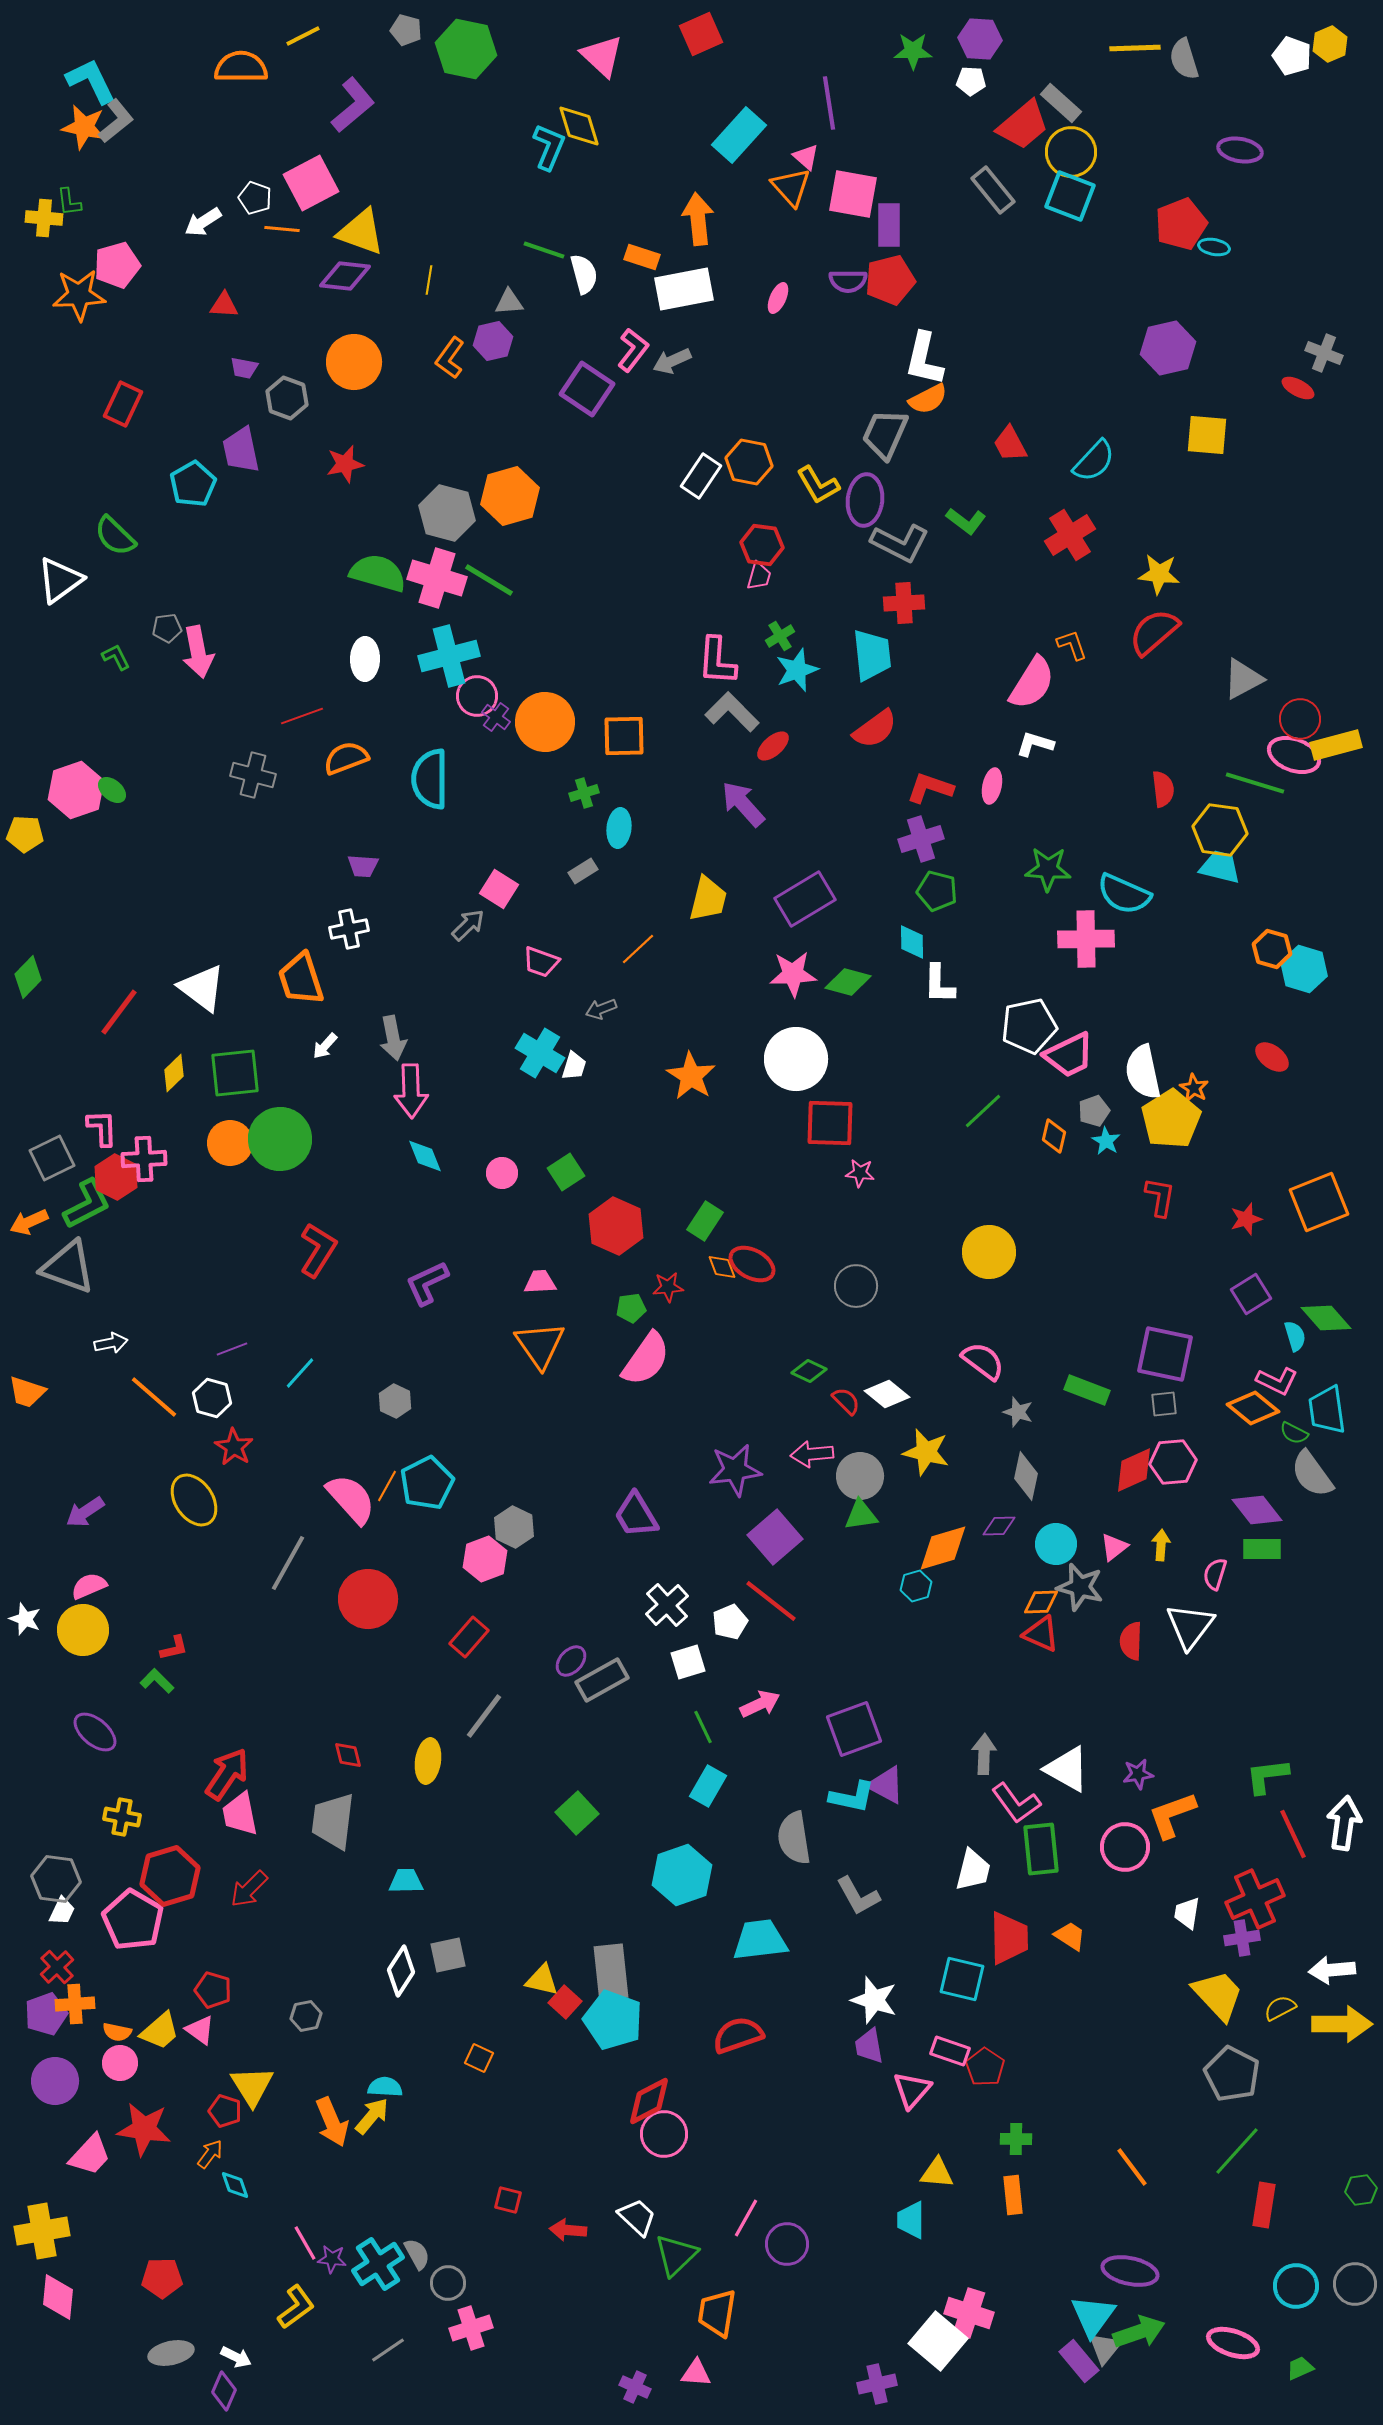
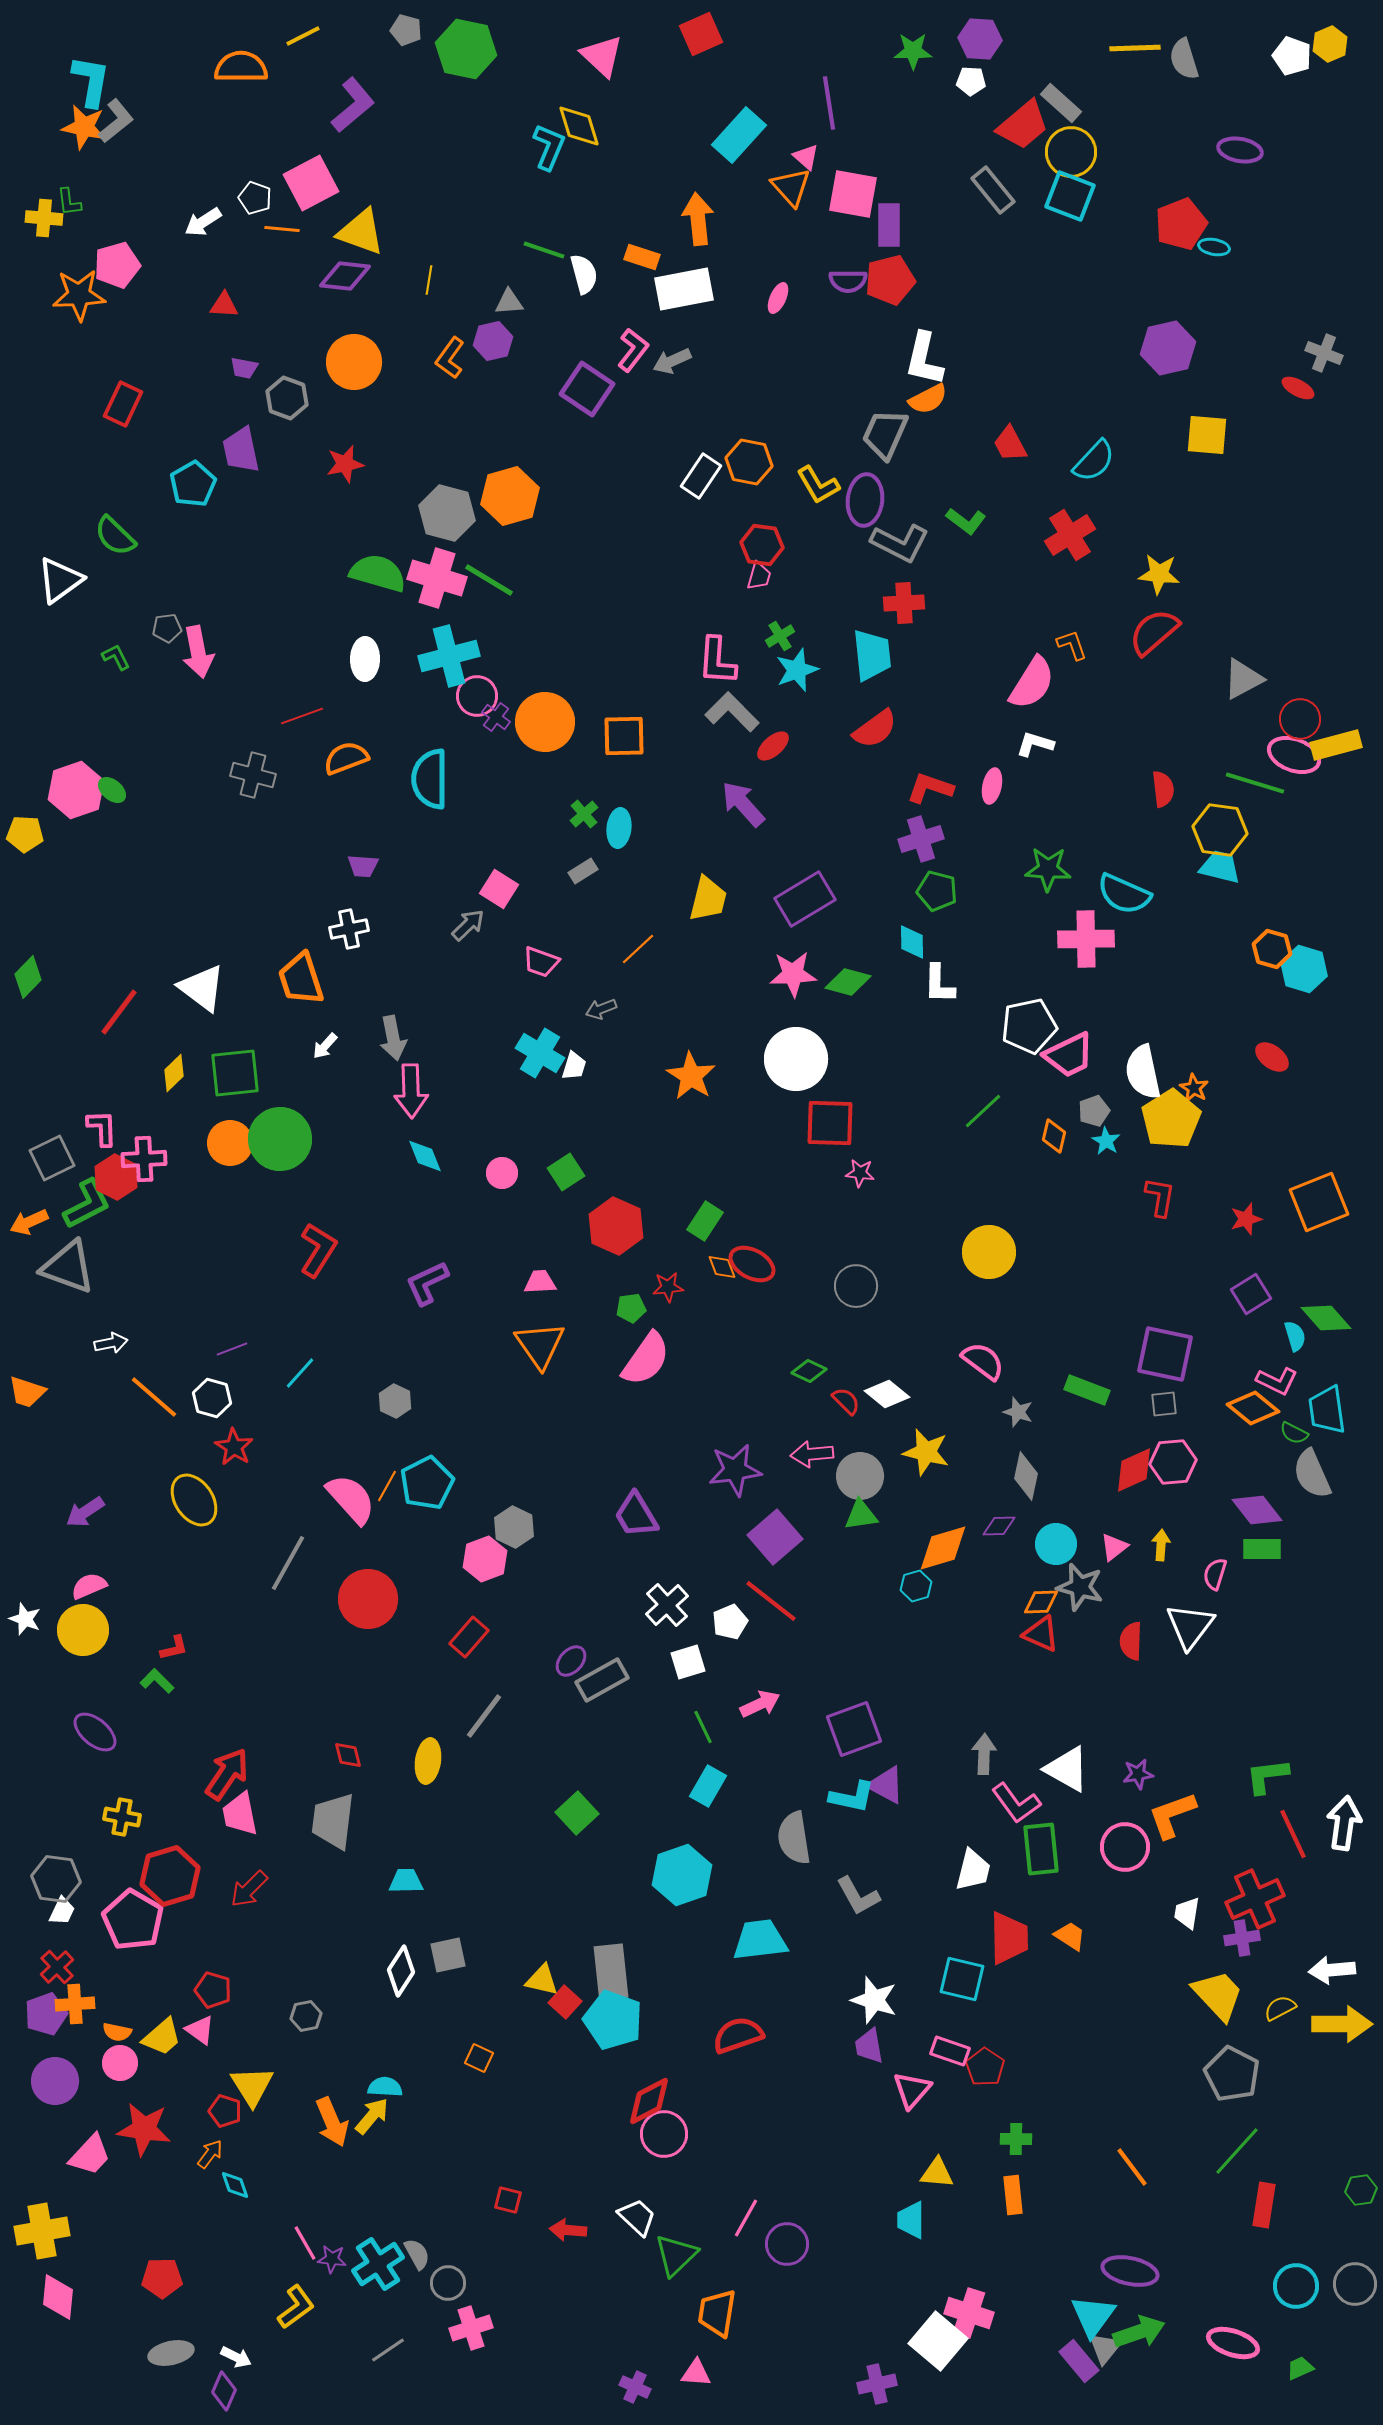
cyan L-shape at (91, 81): rotated 36 degrees clockwise
green cross at (584, 793): moved 21 px down; rotated 24 degrees counterclockwise
gray semicircle at (1312, 1474): rotated 12 degrees clockwise
yellow trapezoid at (160, 2031): moved 2 px right, 6 px down
